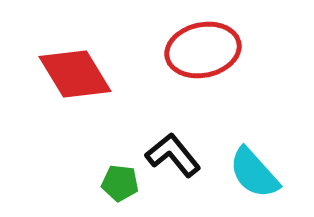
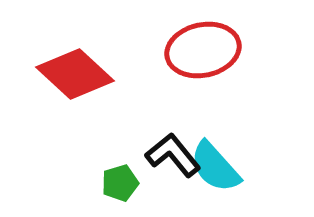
red diamond: rotated 16 degrees counterclockwise
cyan semicircle: moved 39 px left, 6 px up
green pentagon: rotated 24 degrees counterclockwise
